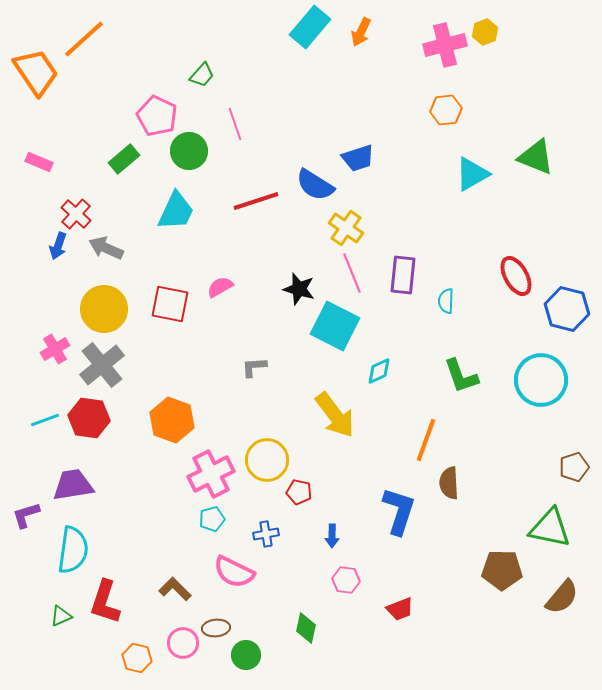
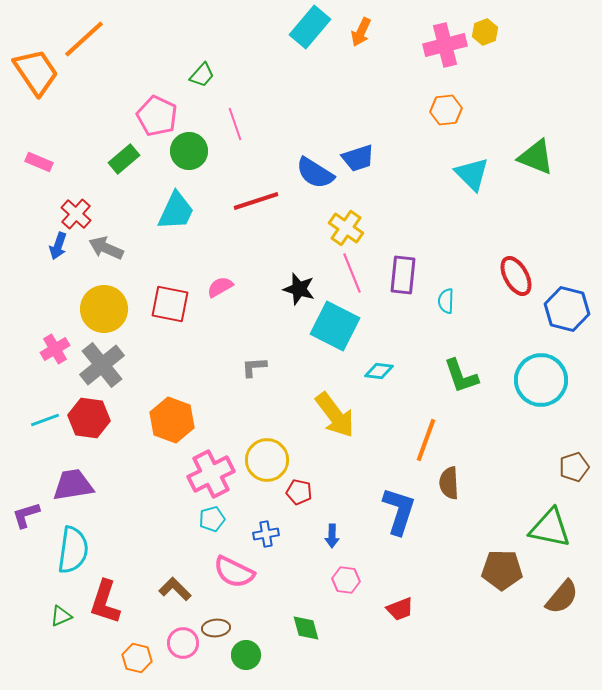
cyan triangle at (472, 174): rotated 45 degrees counterclockwise
blue semicircle at (315, 185): moved 12 px up
cyan diamond at (379, 371): rotated 32 degrees clockwise
green diamond at (306, 628): rotated 28 degrees counterclockwise
